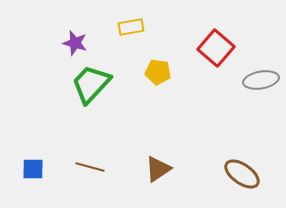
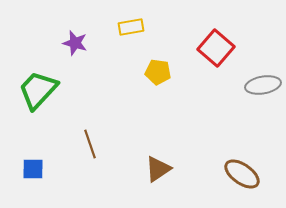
gray ellipse: moved 2 px right, 5 px down
green trapezoid: moved 53 px left, 6 px down
brown line: moved 23 px up; rotated 56 degrees clockwise
